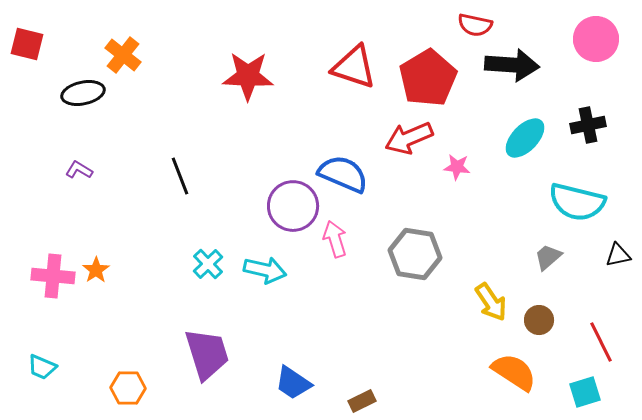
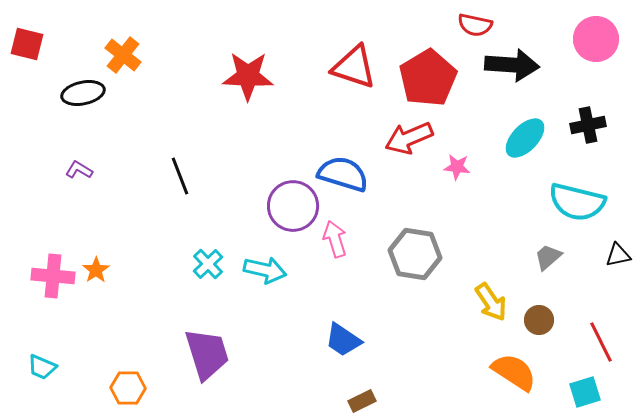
blue semicircle: rotated 6 degrees counterclockwise
blue trapezoid: moved 50 px right, 43 px up
